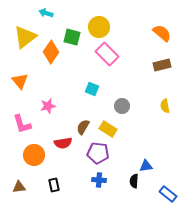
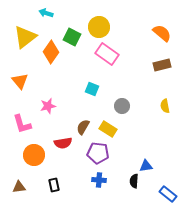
green square: rotated 12 degrees clockwise
pink rectangle: rotated 10 degrees counterclockwise
